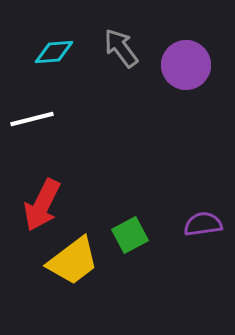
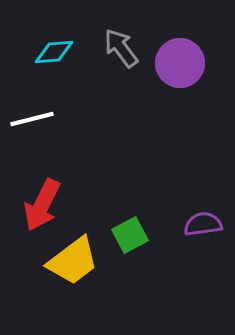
purple circle: moved 6 px left, 2 px up
